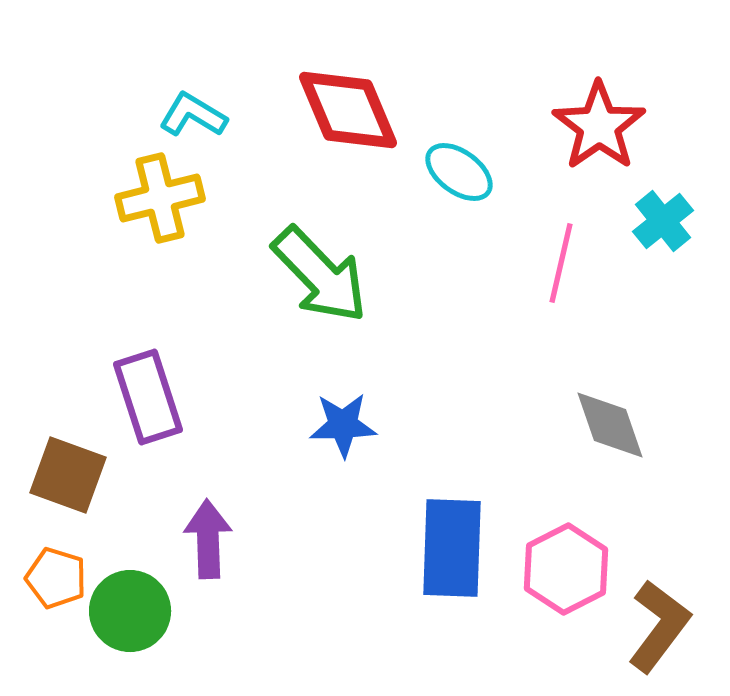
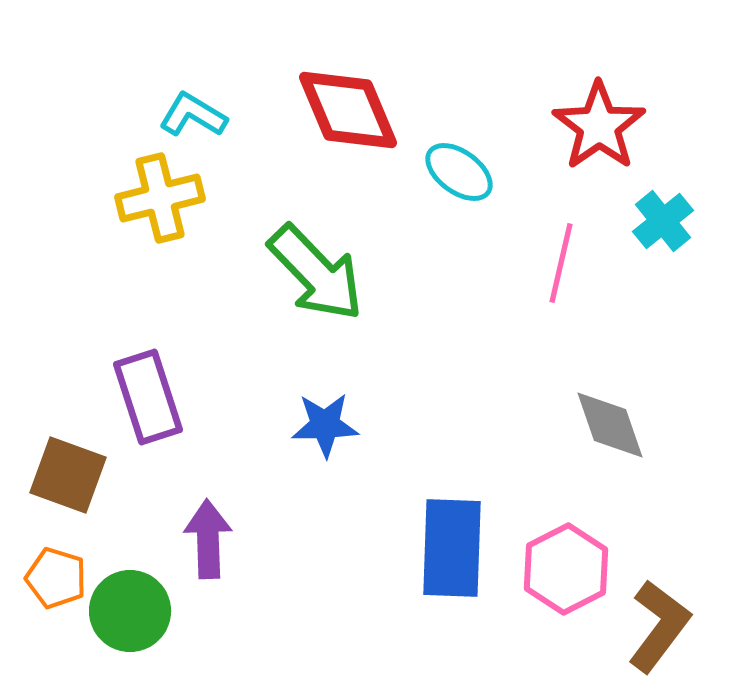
green arrow: moved 4 px left, 2 px up
blue star: moved 18 px left
